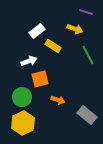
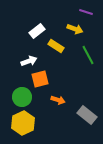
yellow rectangle: moved 3 px right
